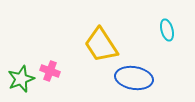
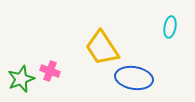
cyan ellipse: moved 3 px right, 3 px up; rotated 25 degrees clockwise
yellow trapezoid: moved 1 px right, 3 px down
